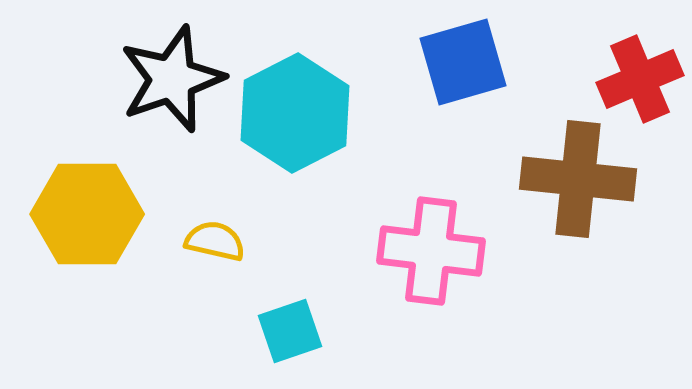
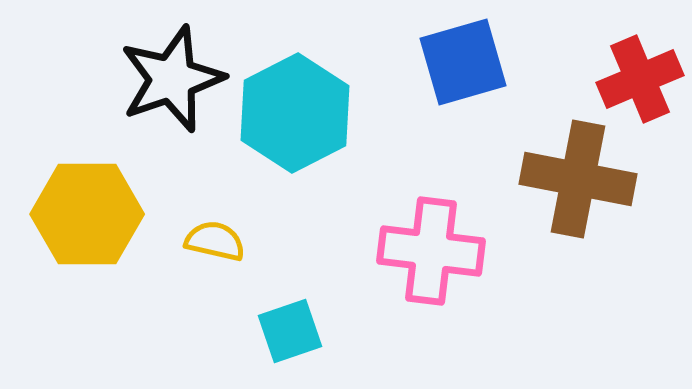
brown cross: rotated 5 degrees clockwise
